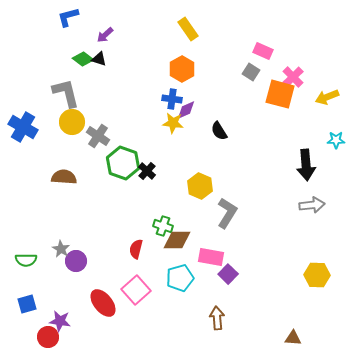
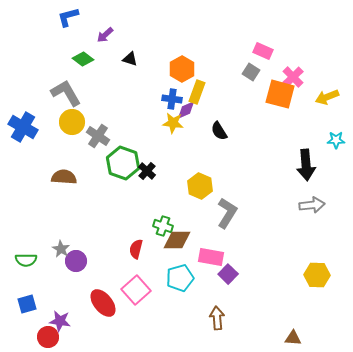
yellow rectangle at (188, 29): moved 9 px right, 63 px down; rotated 55 degrees clockwise
black triangle at (99, 59): moved 31 px right
gray L-shape at (66, 93): rotated 16 degrees counterclockwise
